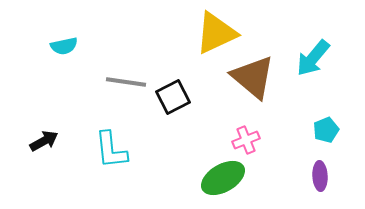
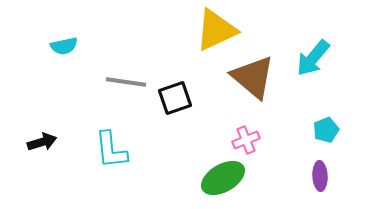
yellow triangle: moved 3 px up
black square: moved 2 px right, 1 px down; rotated 8 degrees clockwise
black arrow: moved 2 px left, 1 px down; rotated 12 degrees clockwise
